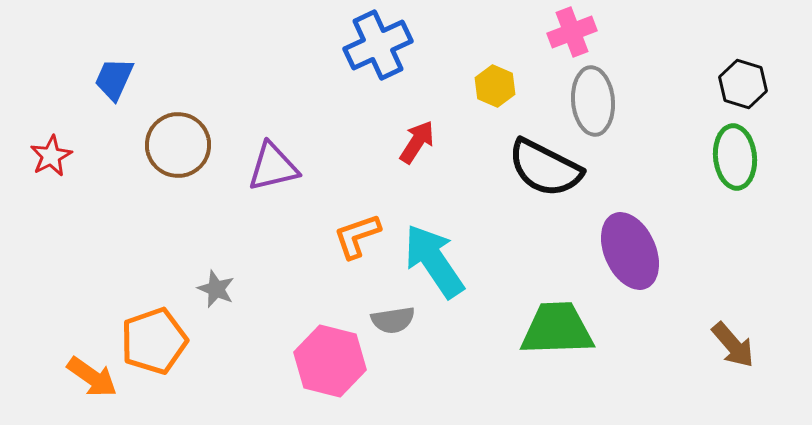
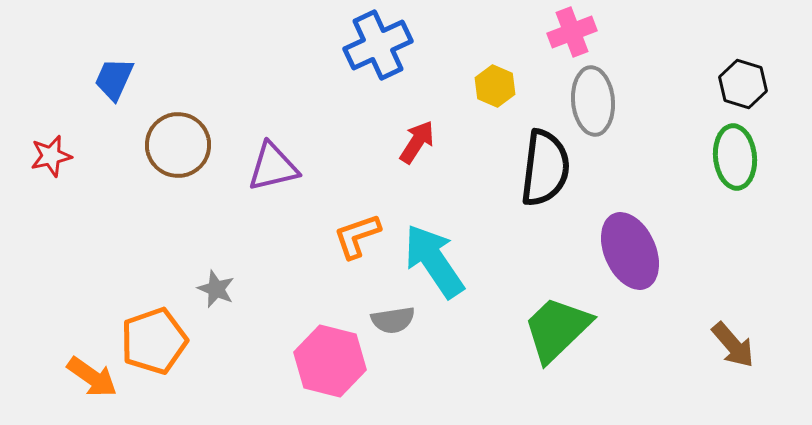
red star: rotated 15 degrees clockwise
black semicircle: rotated 110 degrees counterclockwise
green trapezoid: rotated 42 degrees counterclockwise
